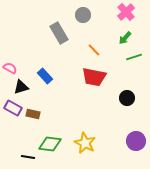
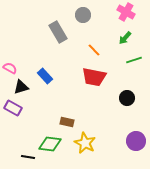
pink cross: rotated 18 degrees counterclockwise
gray rectangle: moved 1 px left, 1 px up
green line: moved 3 px down
brown rectangle: moved 34 px right, 8 px down
